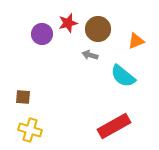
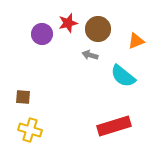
red rectangle: rotated 12 degrees clockwise
